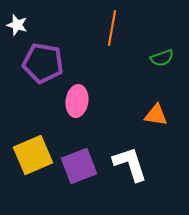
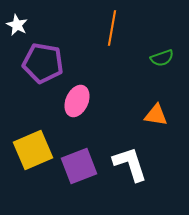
white star: rotated 10 degrees clockwise
pink ellipse: rotated 16 degrees clockwise
yellow square: moved 5 px up
